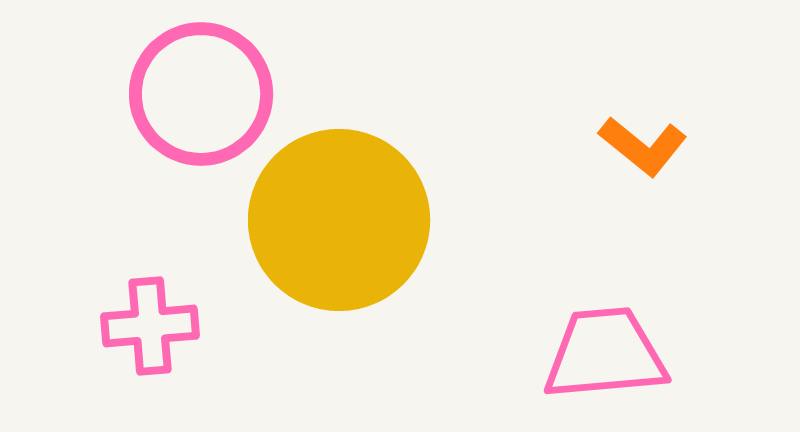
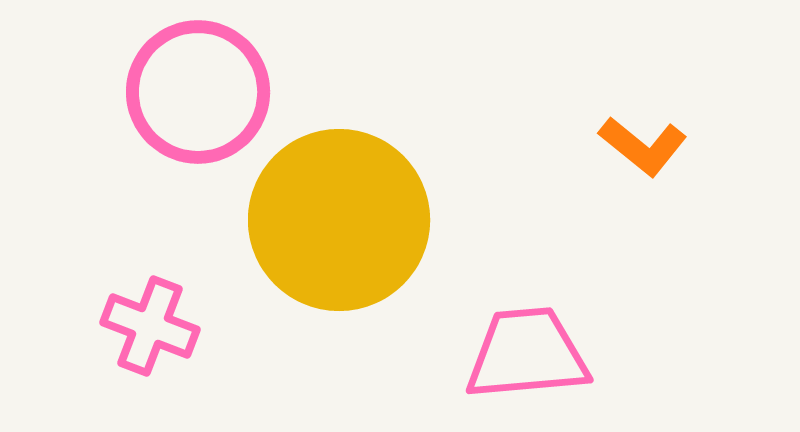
pink circle: moved 3 px left, 2 px up
pink cross: rotated 26 degrees clockwise
pink trapezoid: moved 78 px left
